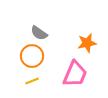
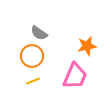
orange star: moved 3 px down
pink trapezoid: moved 2 px down
yellow line: moved 1 px right
